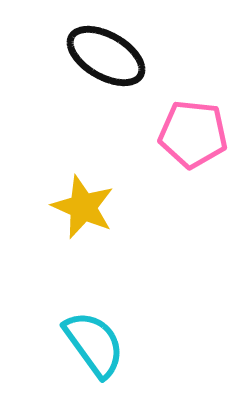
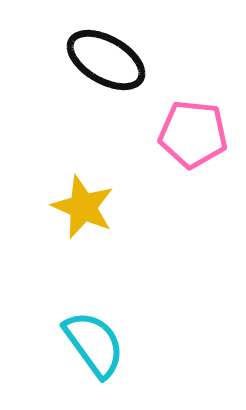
black ellipse: moved 4 px down
